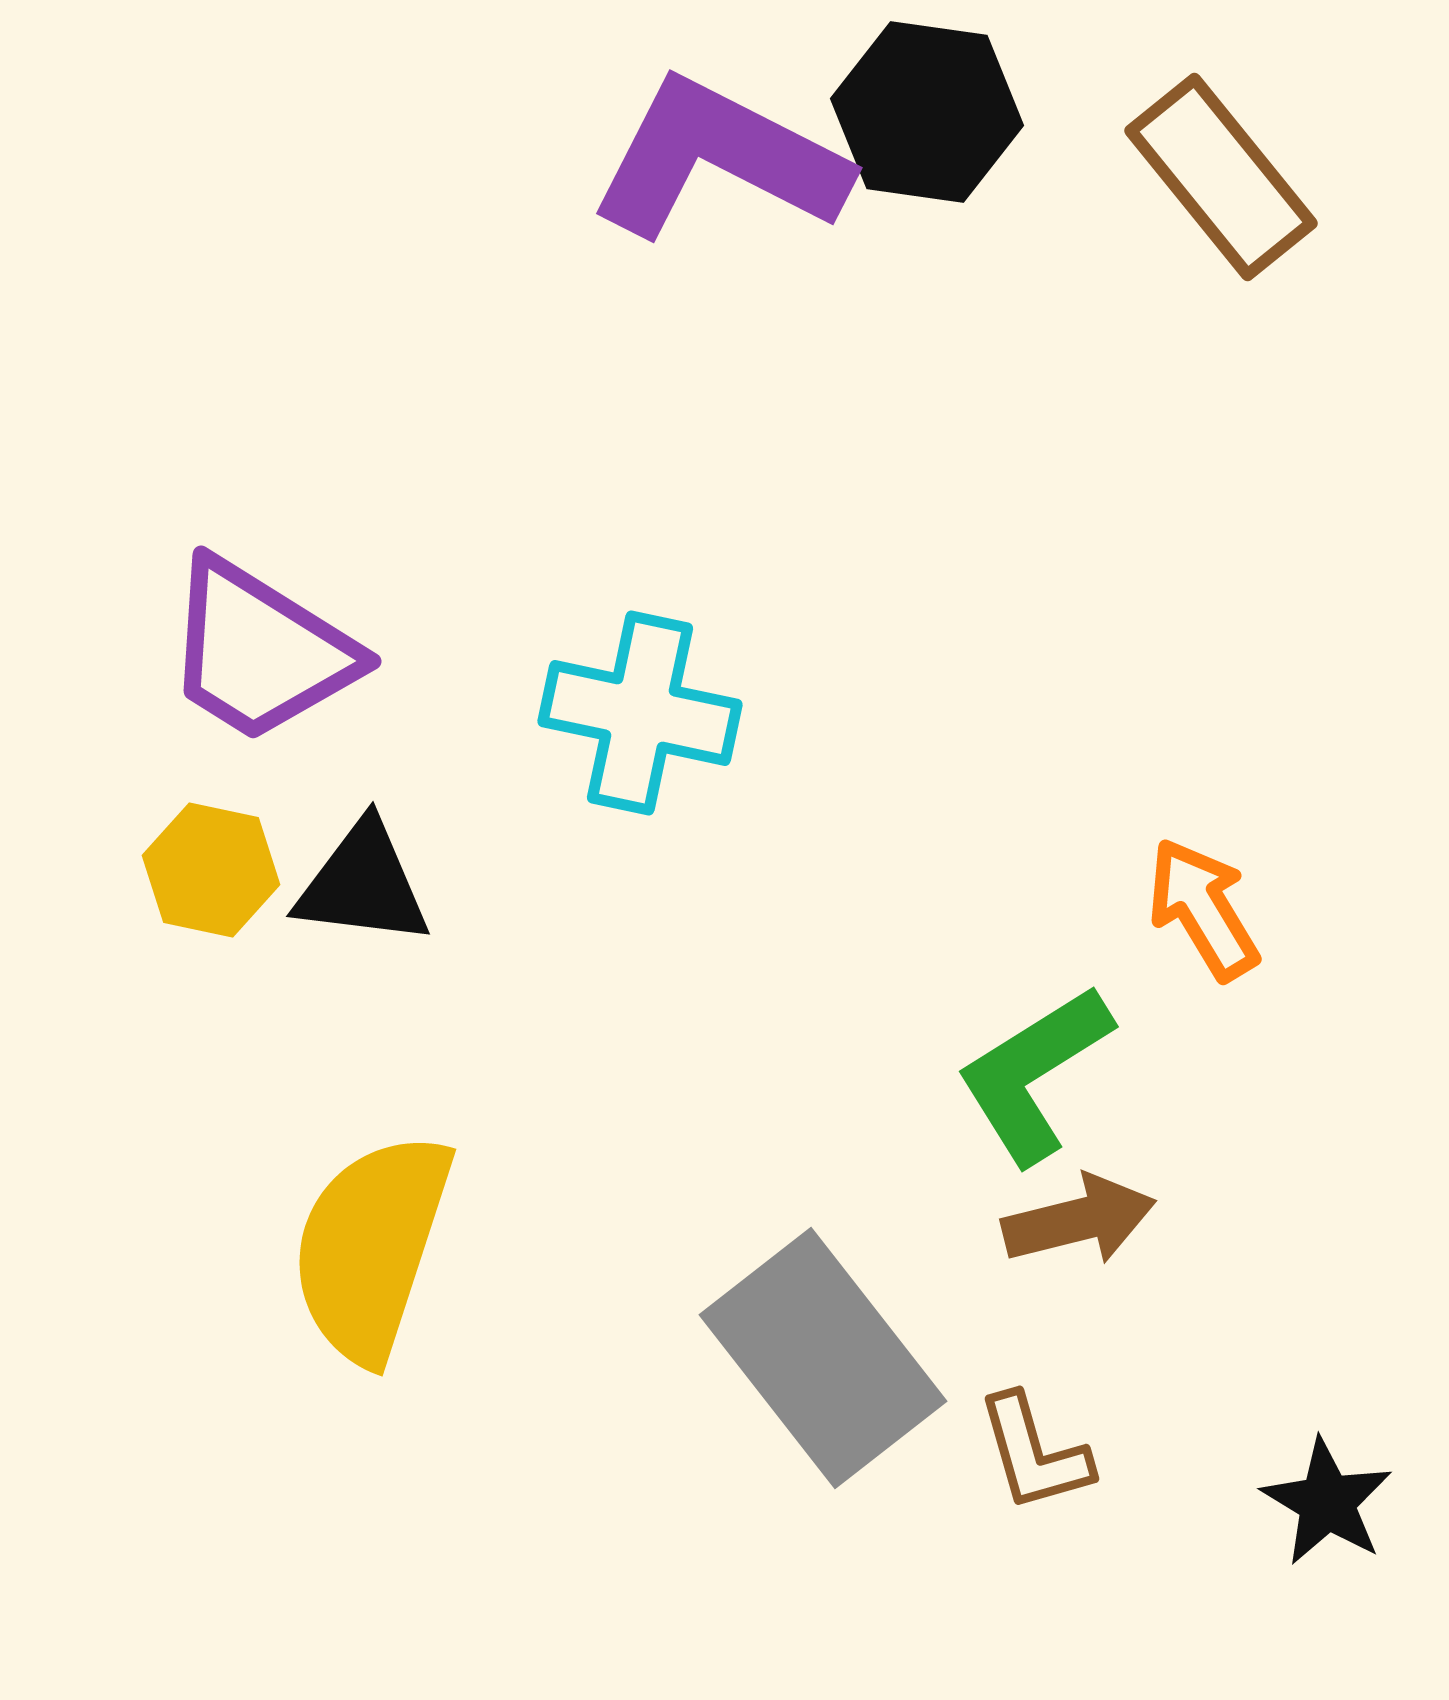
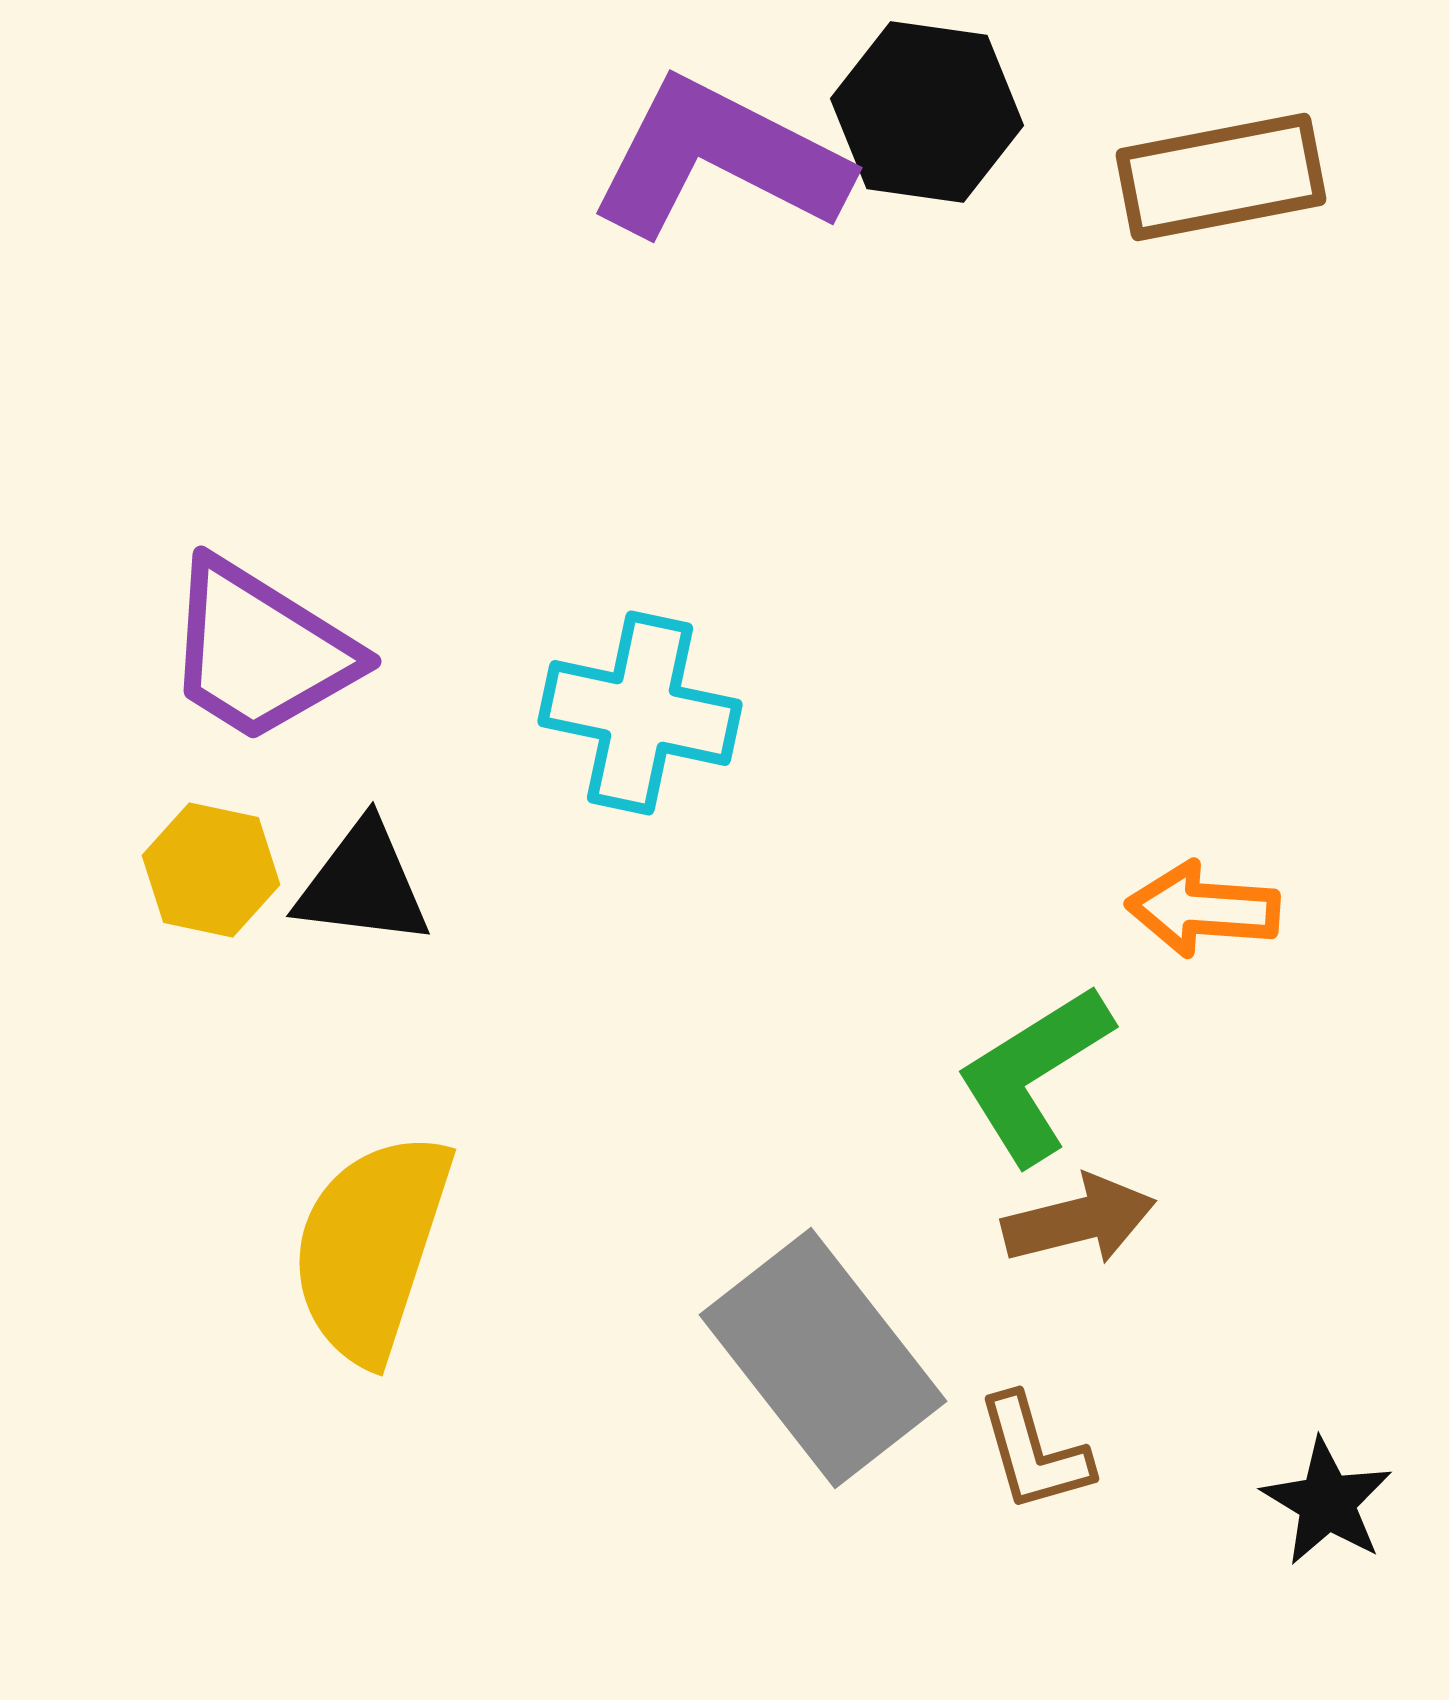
brown rectangle: rotated 62 degrees counterclockwise
orange arrow: rotated 55 degrees counterclockwise
